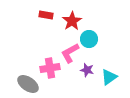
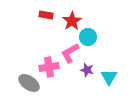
cyan circle: moved 1 px left, 2 px up
pink cross: moved 1 px left, 1 px up
cyan triangle: rotated 24 degrees counterclockwise
gray ellipse: moved 1 px right, 1 px up
